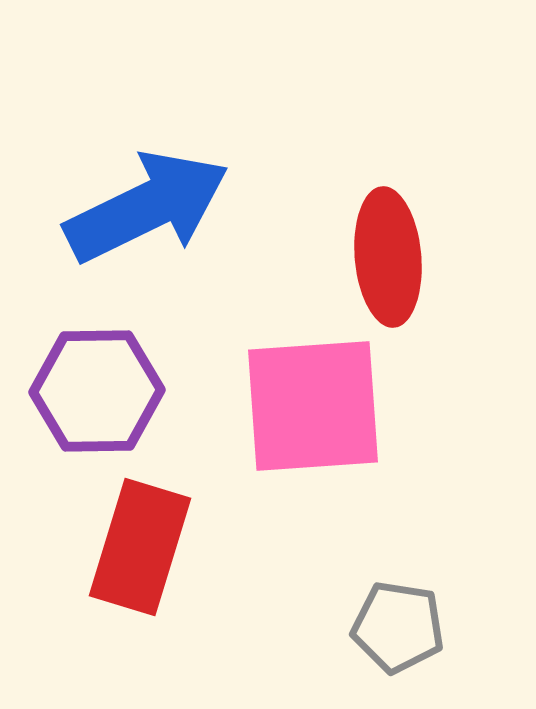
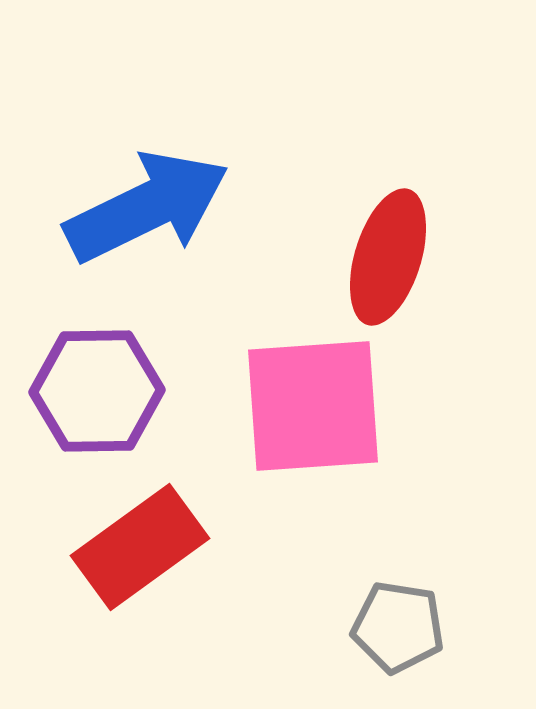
red ellipse: rotated 22 degrees clockwise
red rectangle: rotated 37 degrees clockwise
